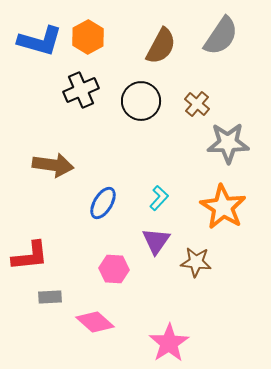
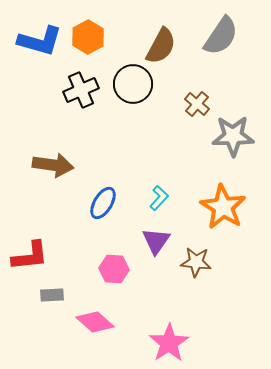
black circle: moved 8 px left, 17 px up
gray star: moved 5 px right, 7 px up
gray rectangle: moved 2 px right, 2 px up
